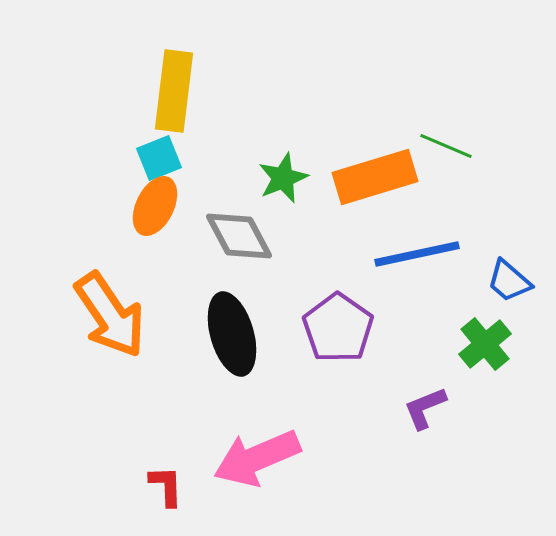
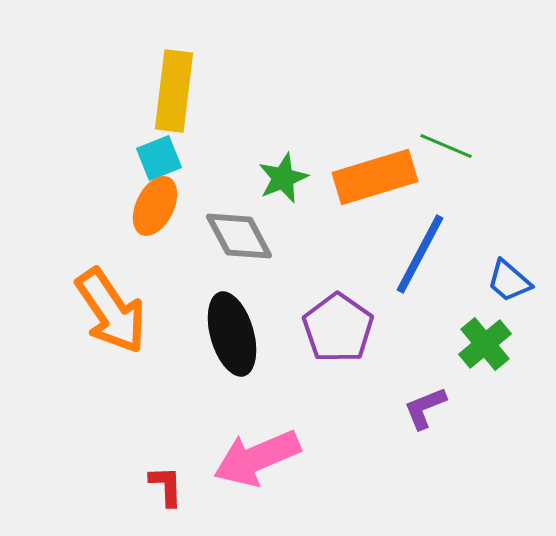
blue line: moved 3 px right; rotated 50 degrees counterclockwise
orange arrow: moved 1 px right, 4 px up
